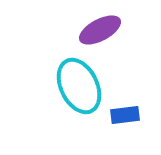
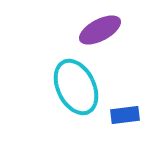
cyan ellipse: moved 3 px left, 1 px down
